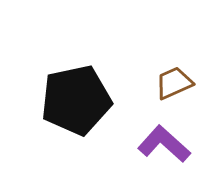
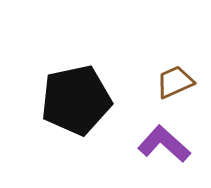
brown trapezoid: moved 1 px right, 1 px up
